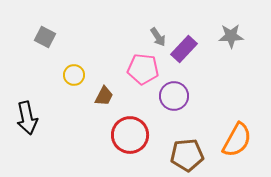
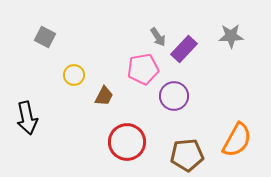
pink pentagon: rotated 16 degrees counterclockwise
red circle: moved 3 px left, 7 px down
